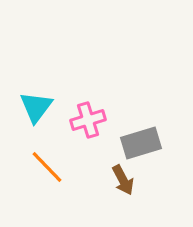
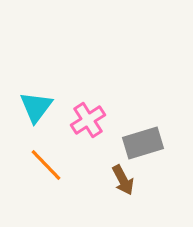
pink cross: rotated 16 degrees counterclockwise
gray rectangle: moved 2 px right
orange line: moved 1 px left, 2 px up
